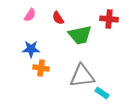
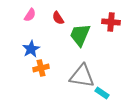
red cross: moved 2 px right, 3 px down
green trapezoid: rotated 125 degrees clockwise
blue star: rotated 30 degrees counterclockwise
orange cross: rotated 21 degrees counterclockwise
gray triangle: rotated 16 degrees clockwise
